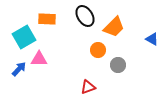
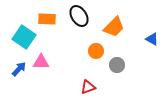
black ellipse: moved 6 px left
cyan square: rotated 25 degrees counterclockwise
orange circle: moved 2 px left, 1 px down
pink triangle: moved 2 px right, 3 px down
gray circle: moved 1 px left
